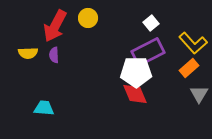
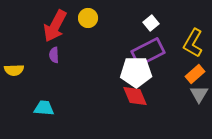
yellow L-shape: rotated 72 degrees clockwise
yellow semicircle: moved 14 px left, 17 px down
orange rectangle: moved 6 px right, 6 px down
red diamond: moved 2 px down
